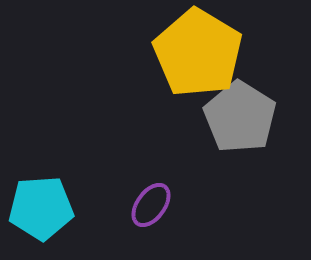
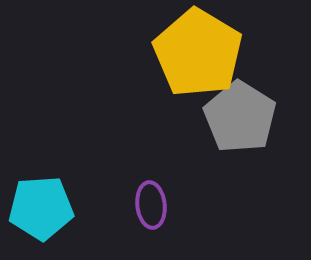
purple ellipse: rotated 42 degrees counterclockwise
